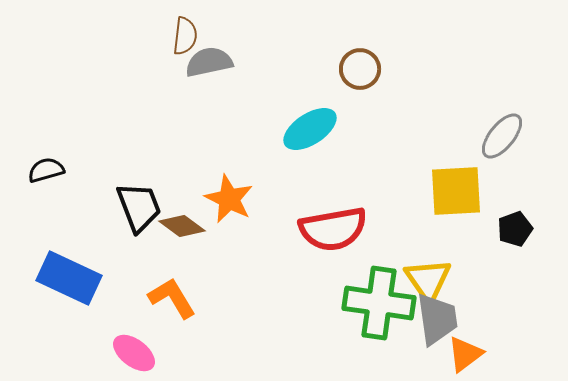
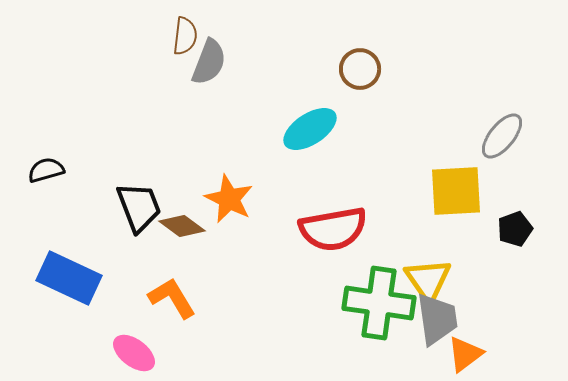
gray semicircle: rotated 123 degrees clockwise
